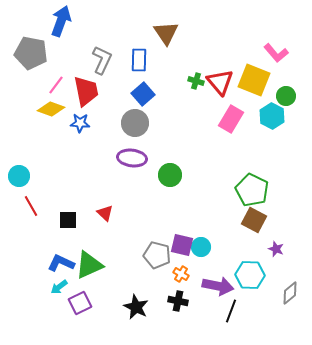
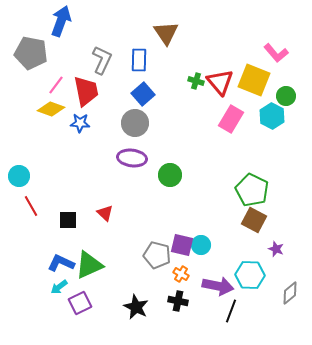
cyan circle at (201, 247): moved 2 px up
